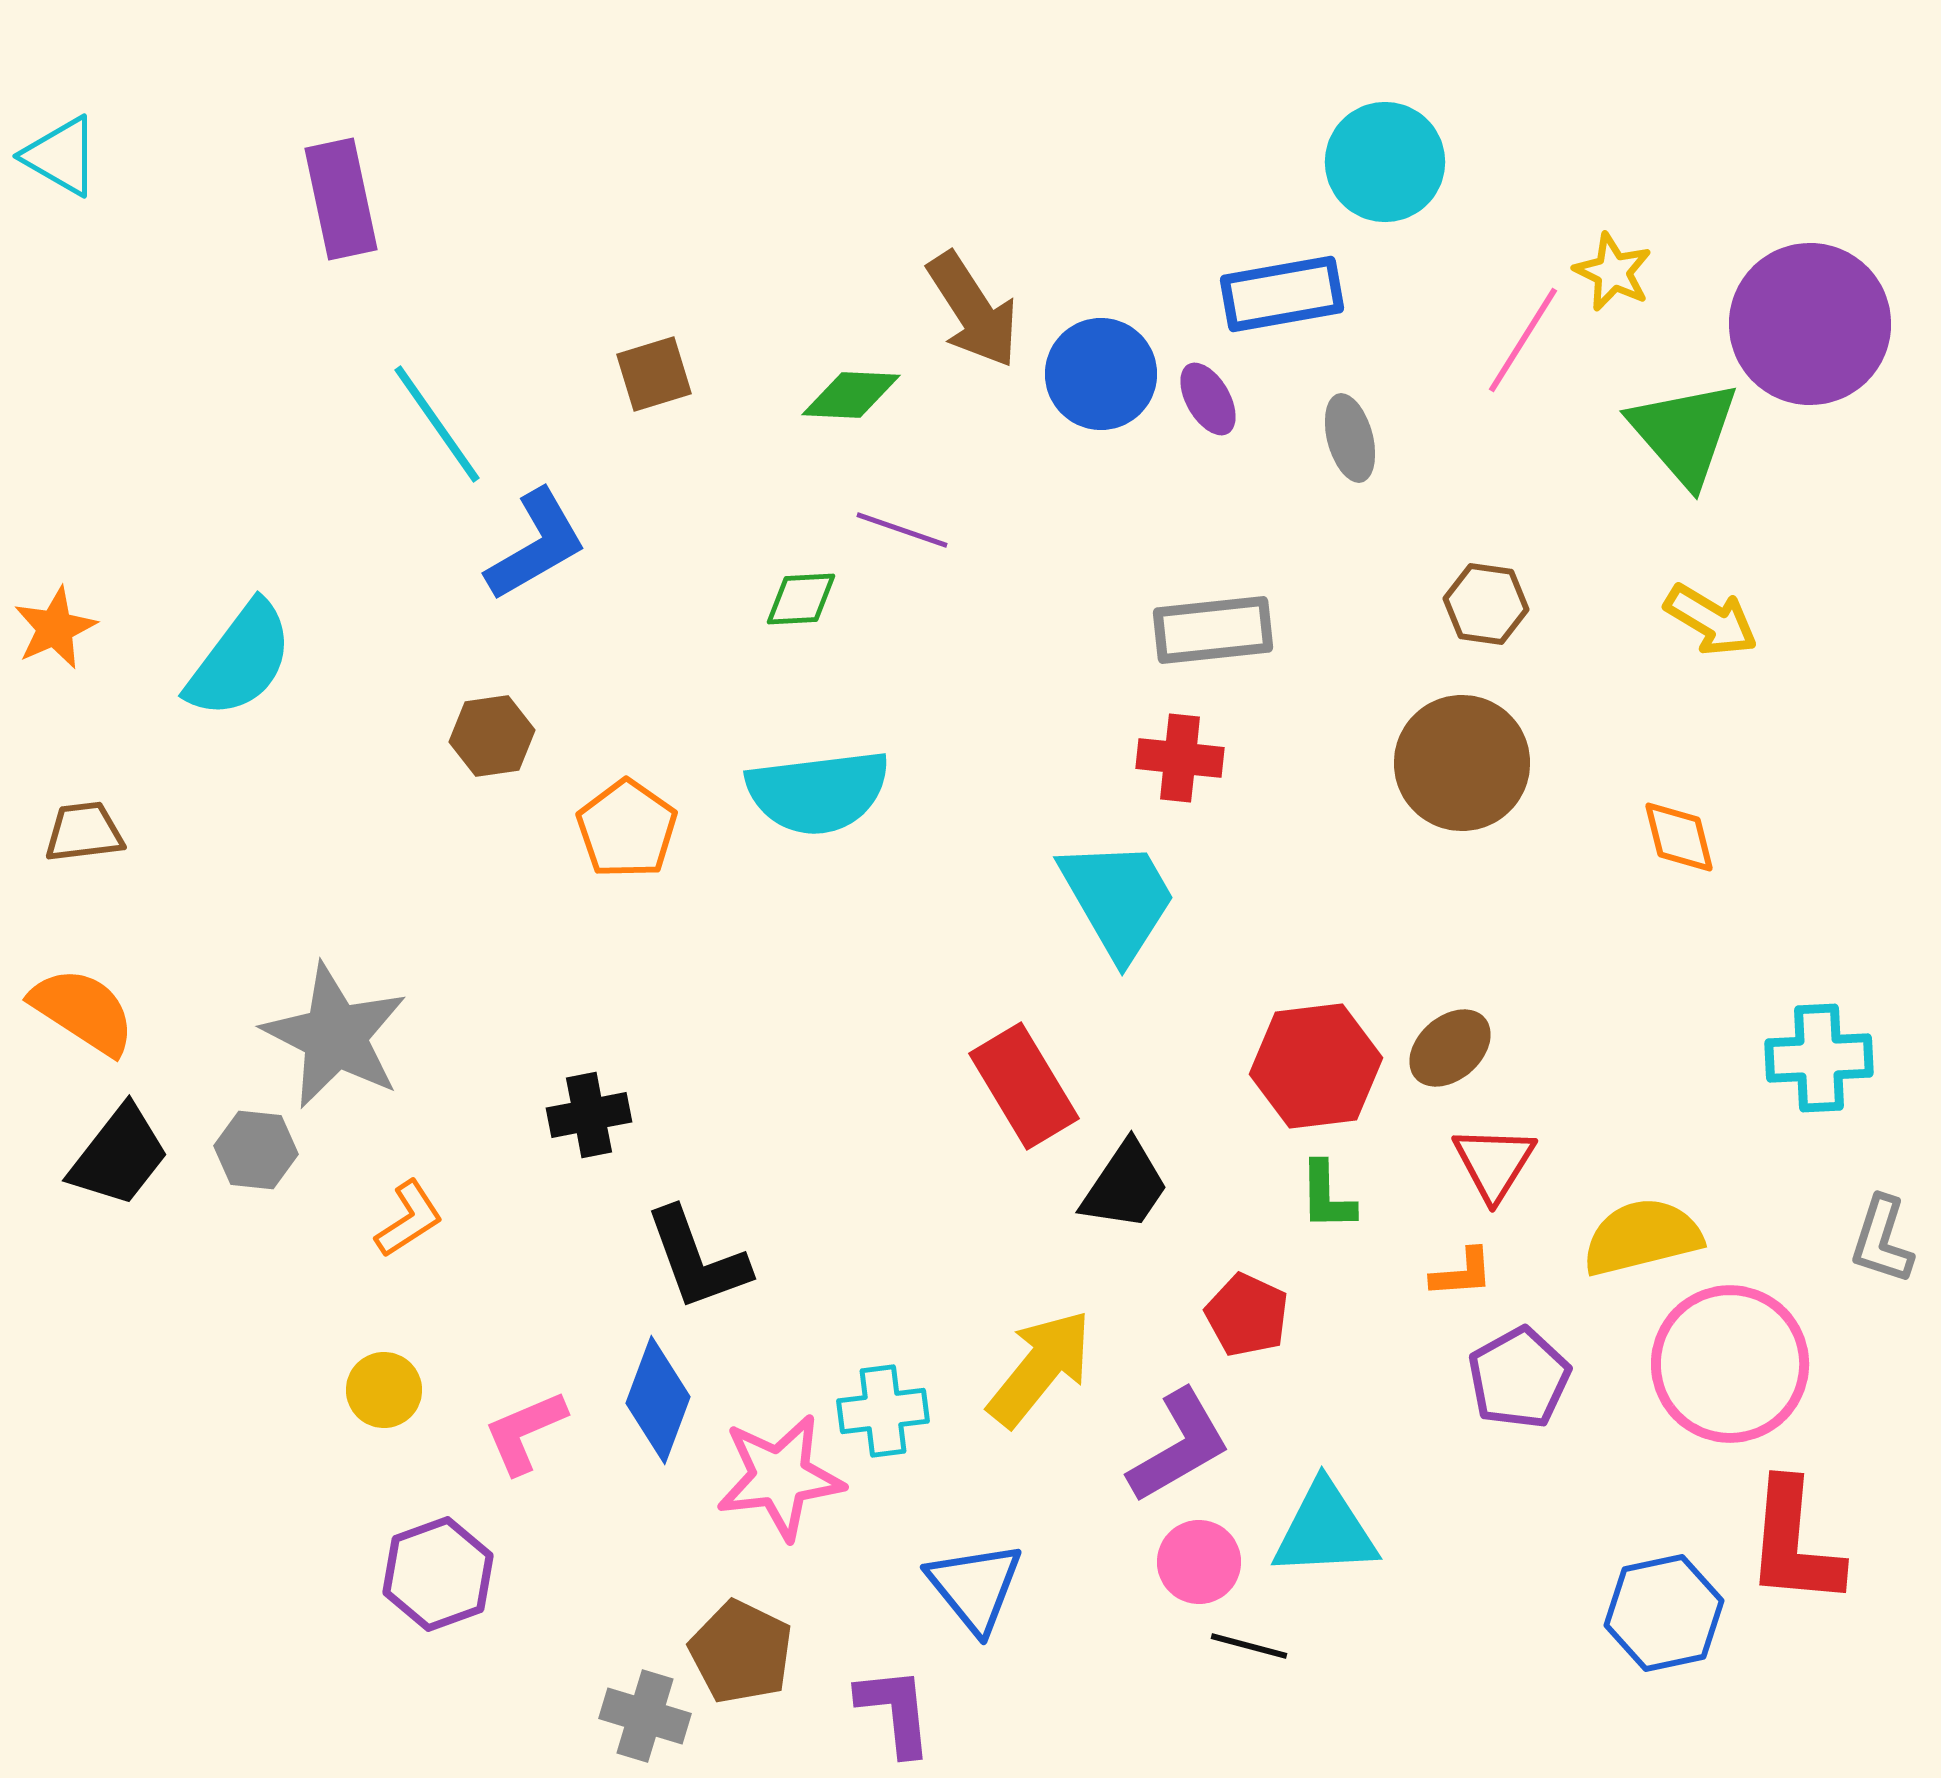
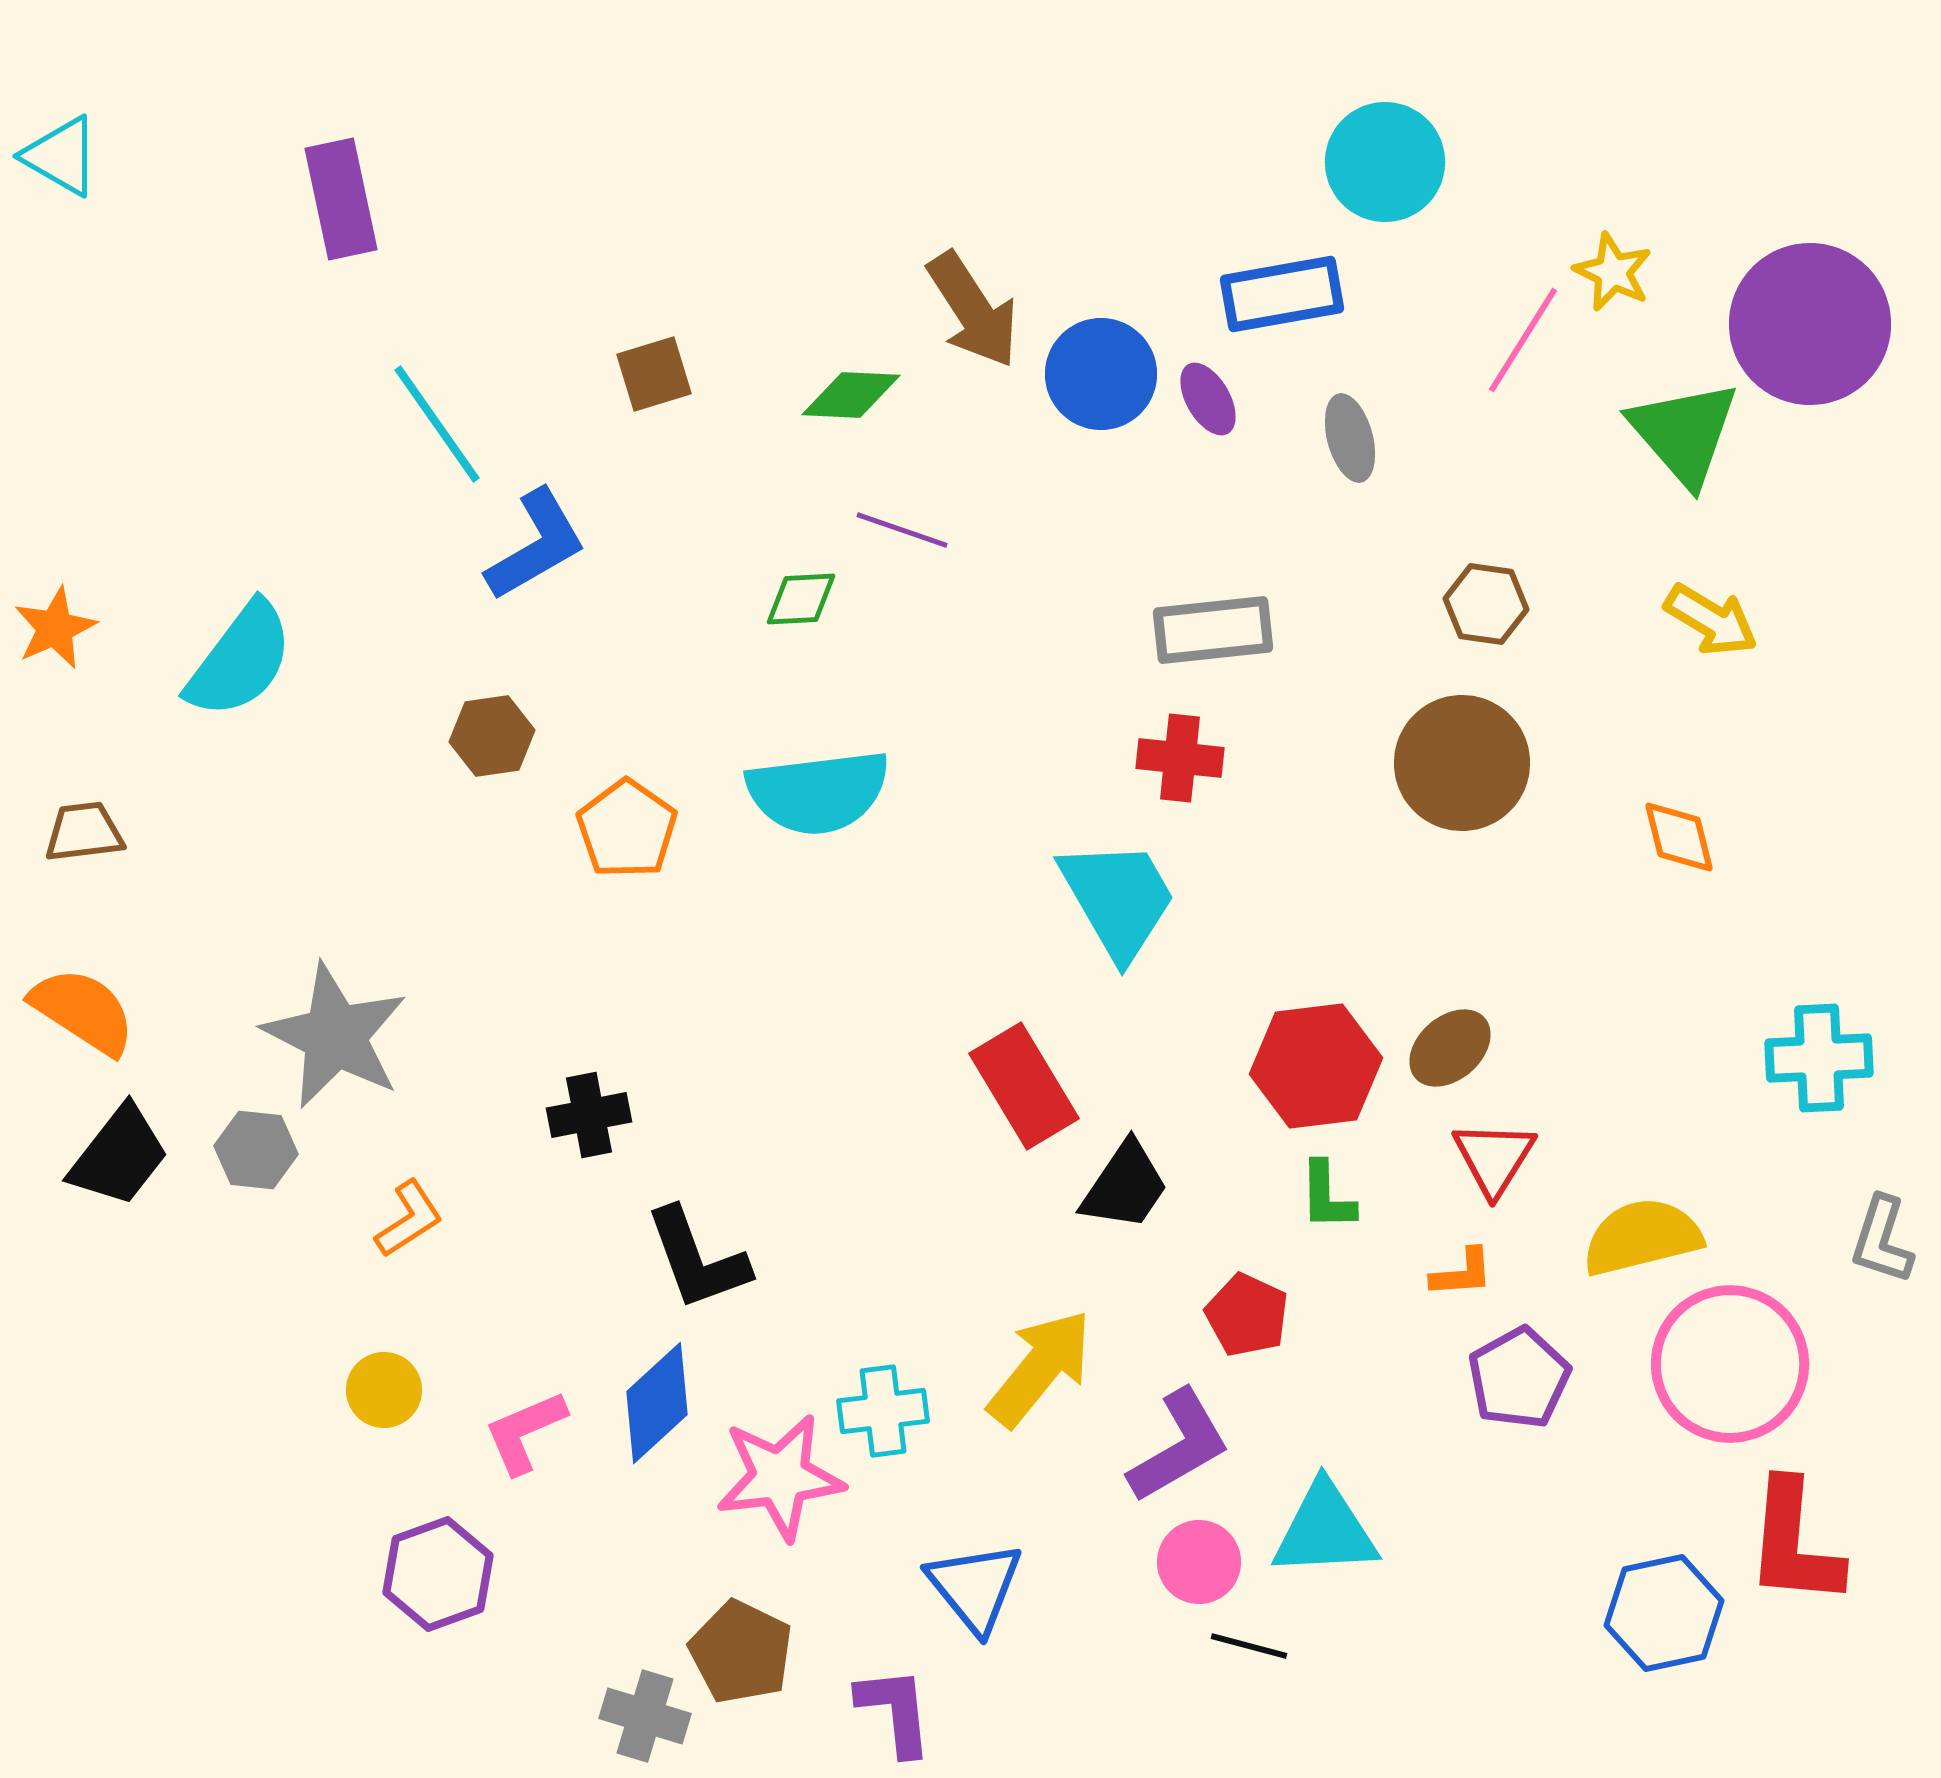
red triangle at (1494, 1163): moved 5 px up
blue diamond at (658, 1400): moved 1 px left, 3 px down; rotated 27 degrees clockwise
